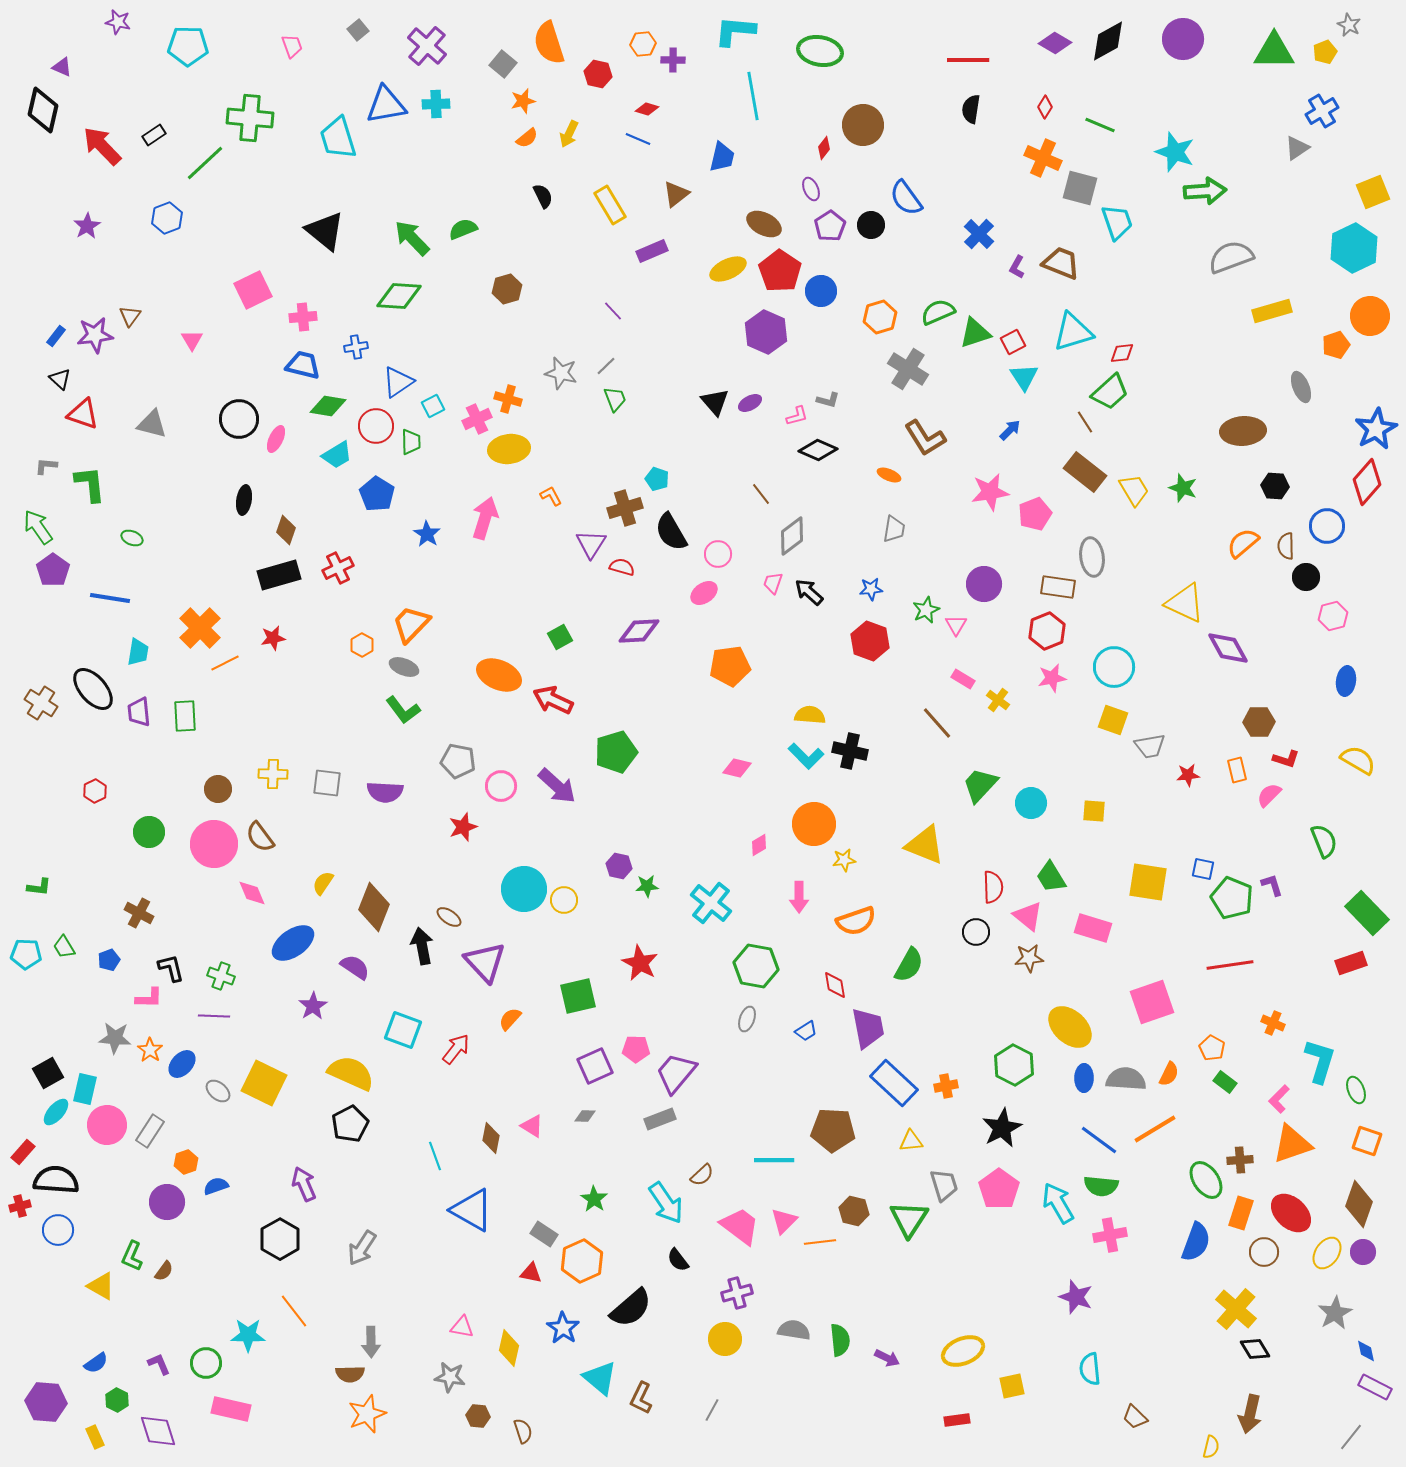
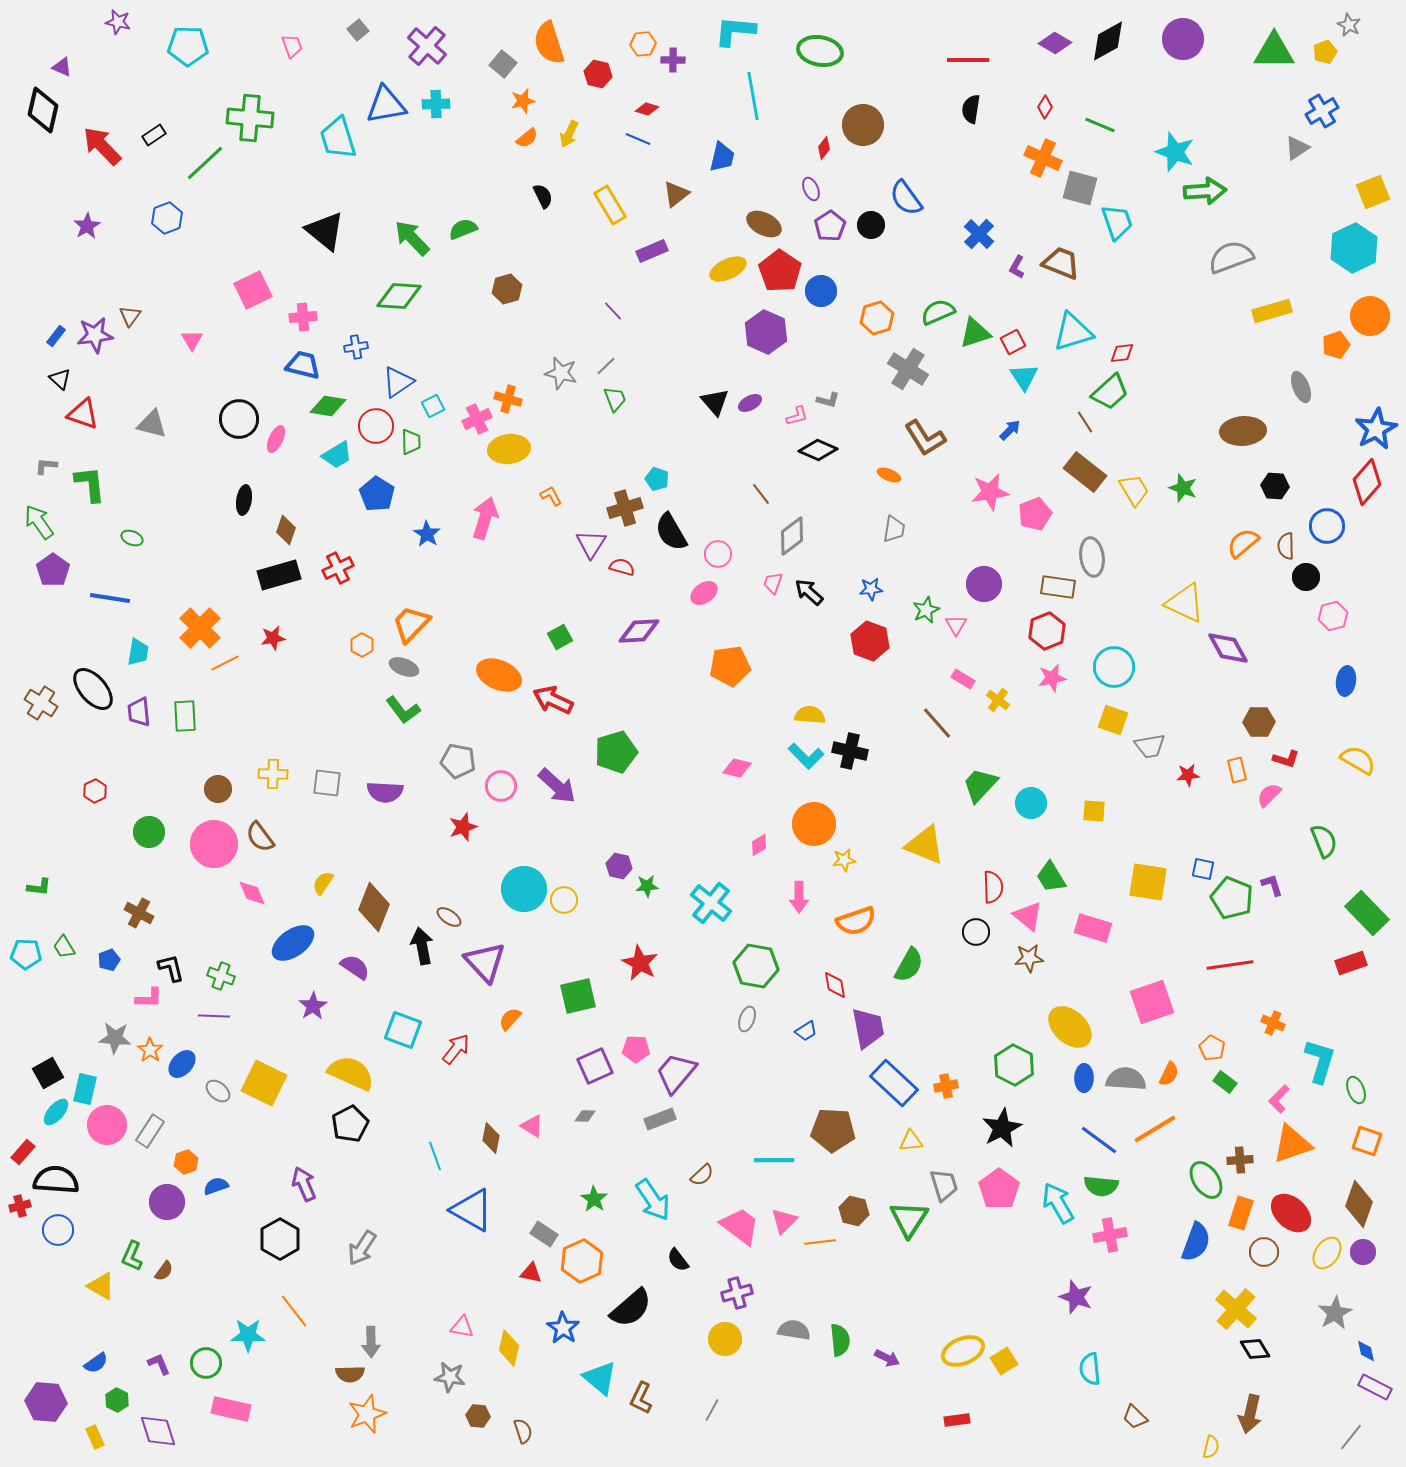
orange hexagon at (880, 317): moved 3 px left, 1 px down
green arrow at (38, 527): moved 1 px right, 5 px up
cyan arrow at (666, 1203): moved 13 px left, 3 px up
yellow square at (1012, 1386): moved 8 px left, 25 px up; rotated 20 degrees counterclockwise
